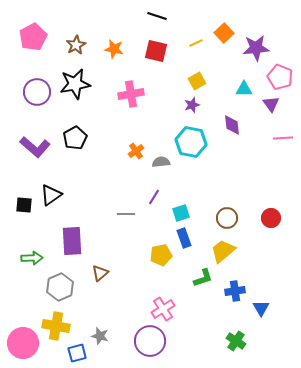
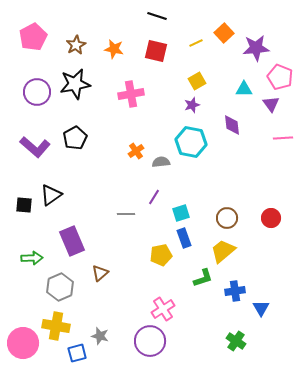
purple rectangle at (72, 241): rotated 20 degrees counterclockwise
